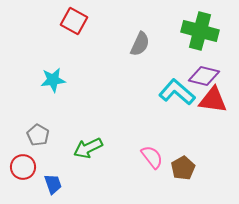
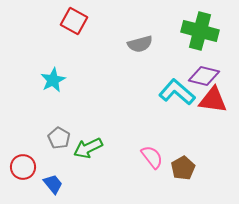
gray semicircle: rotated 50 degrees clockwise
cyan star: rotated 20 degrees counterclockwise
gray pentagon: moved 21 px right, 3 px down
blue trapezoid: rotated 20 degrees counterclockwise
